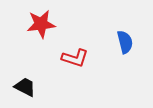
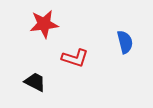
red star: moved 3 px right
black trapezoid: moved 10 px right, 5 px up
